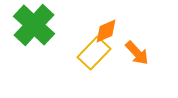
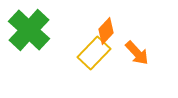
green cross: moved 5 px left, 5 px down
orange diamond: rotated 24 degrees counterclockwise
